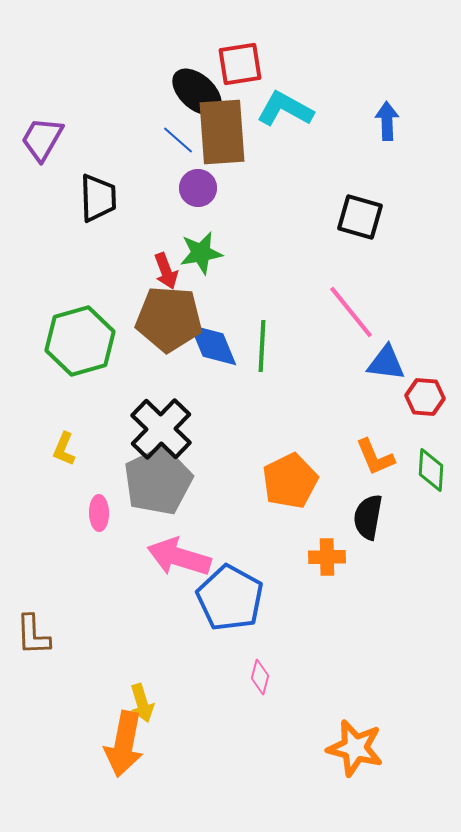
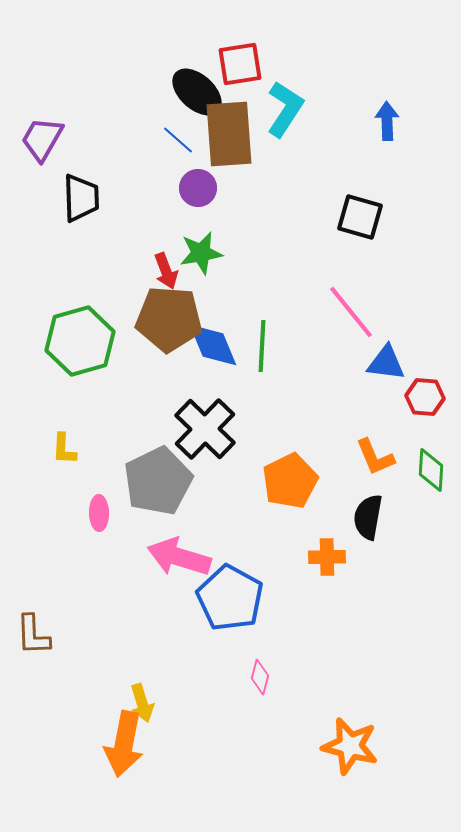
cyan L-shape: rotated 94 degrees clockwise
brown rectangle: moved 7 px right, 2 px down
black trapezoid: moved 17 px left
black cross: moved 44 px right
yellow L-shape: rotated 20 degrees counterclockwise
orange star: moved 5 px left, 2 px up
